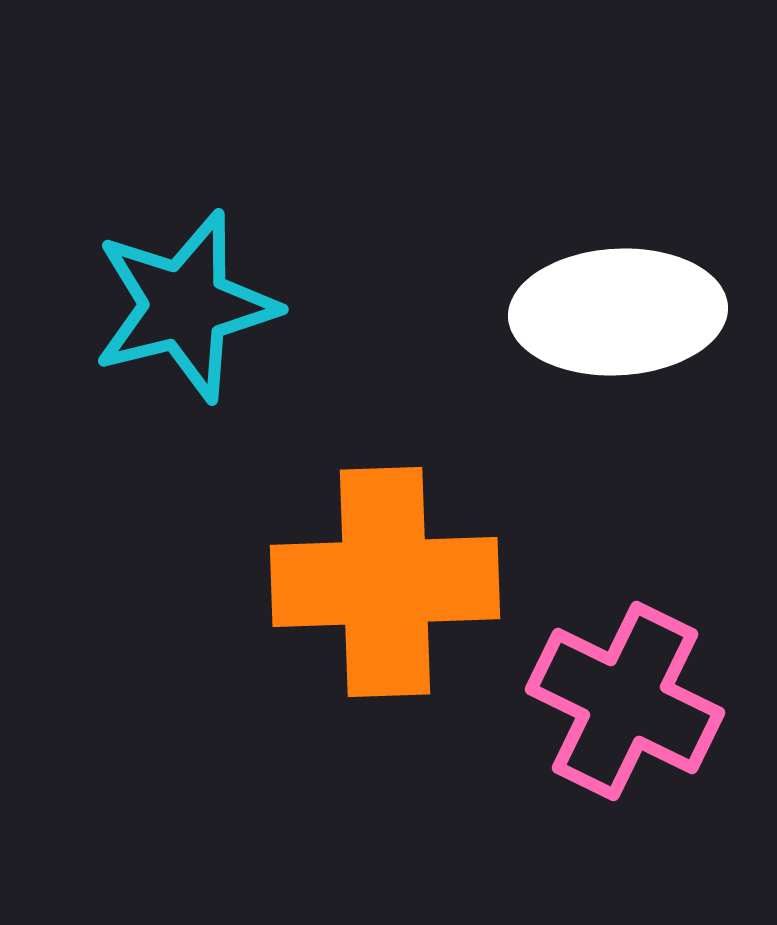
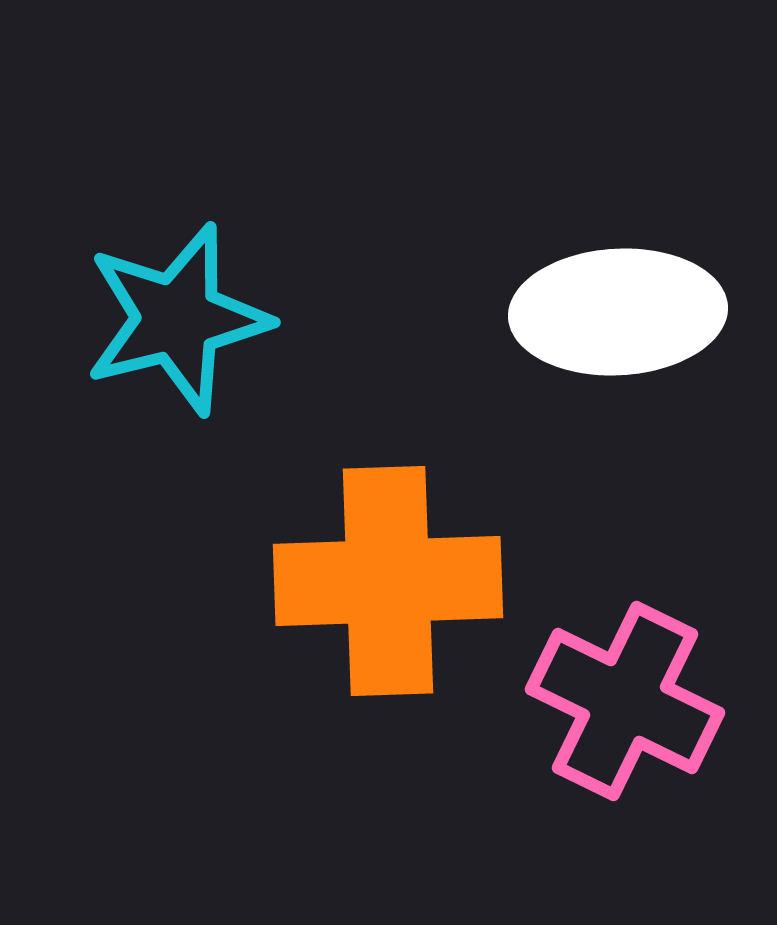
cyan star: moved 8 px left, 13 px down
orange cross: moved 3 px right, 1 px up
